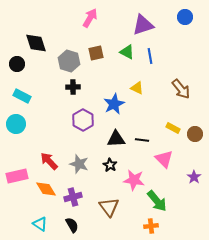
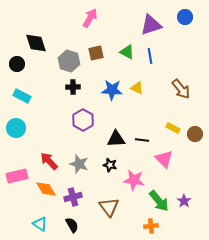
purple triangle: moved 8 px right
blue star: moved 2 px left, 14 px up; rotated 30 degrees clockwise
cyan circle: moved 4 px down
black star: rotated 16 degrees counterclockwise
purple star: moved 10 px left, 24 px down
green arrow: moved 2 px right
